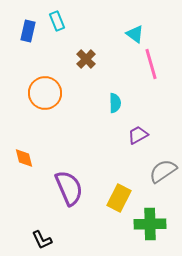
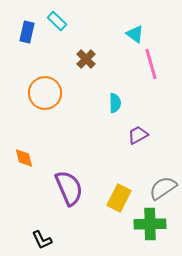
cyan rectangle: rotated 24 degrees counterclockwise
blue rectangle: moved 1 px left, 1 px down
gray semicircle: moved 17 px down
